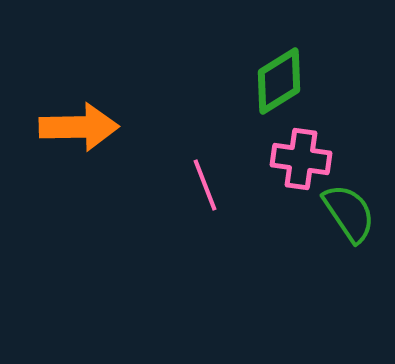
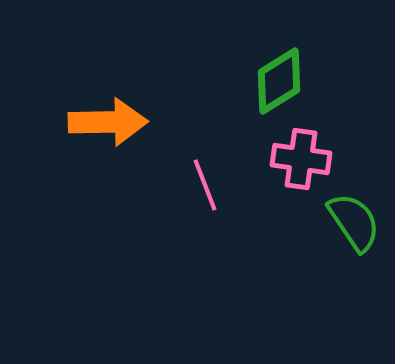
orange arrow: moved 29 px right, 5 px up
green semicircle: moved 5 px right, 9 px down
